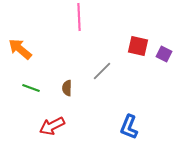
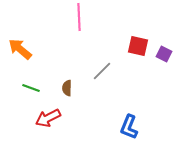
red arrow: moved 4 px left, 8 px up
